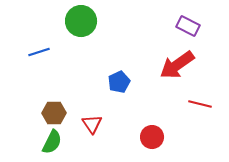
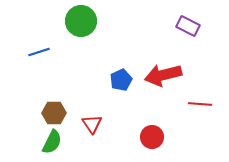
red arrow: moved 14 px left, 10 px down; rotated 21 degrees clockwise
blue pentagon: moved 2 px right, 2 px up
red line: rotated 10 degrees counterclockwise
